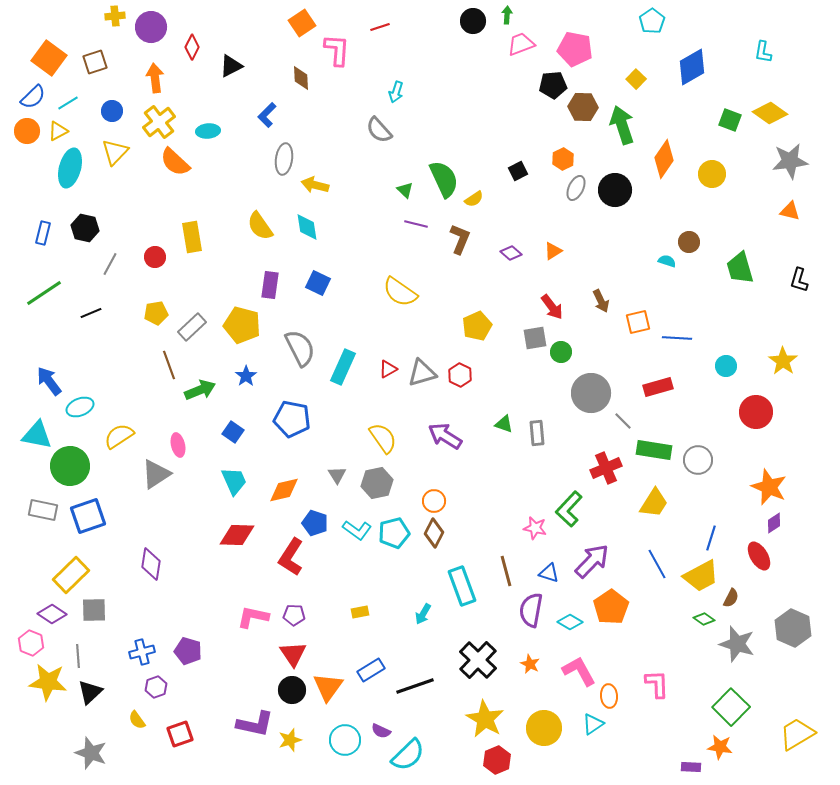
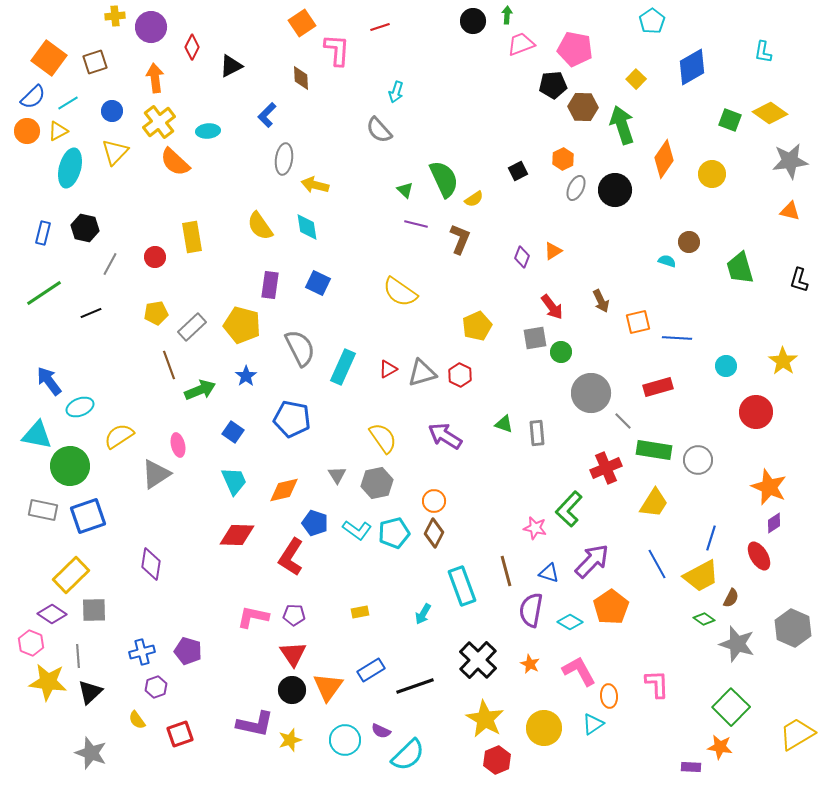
purple diamond at (511, 253): moved 11 px right, 4 px down; rotated 70 degrees clockwise
